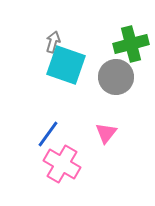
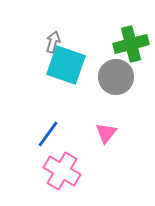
pink cross: moved 7 px down
